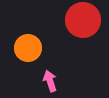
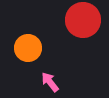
pink arrow: moved 1 px down; rotated 20 degrees counterclockwise
